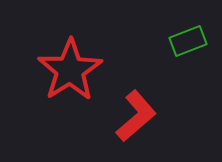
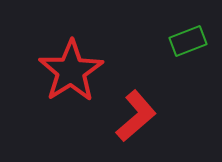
red star: moved 1 px right, 1 px down
